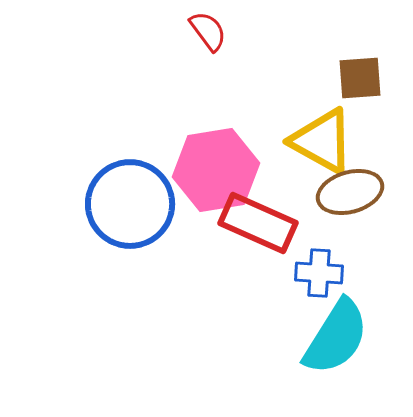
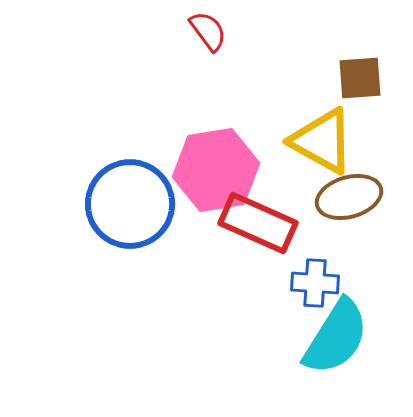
brown ellipse: moved 1 px left, 5 px down
blue cross: moved 4 px left, 10 px down
